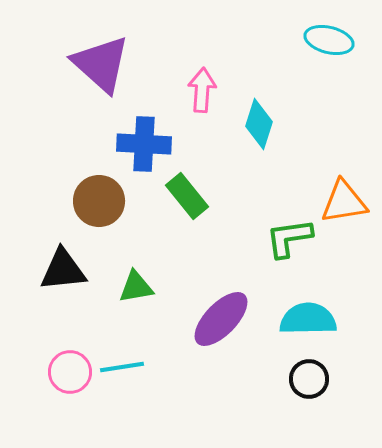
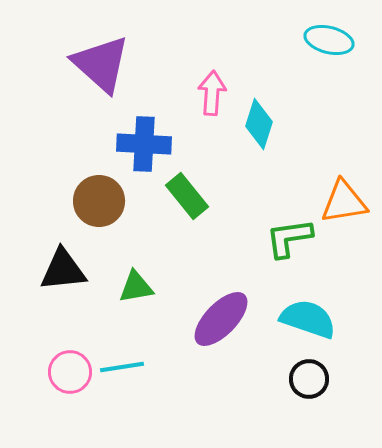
pink arrow: moved 10 px right, 3 px down
cyan semicircle: rotated 20 degrees clockwise
